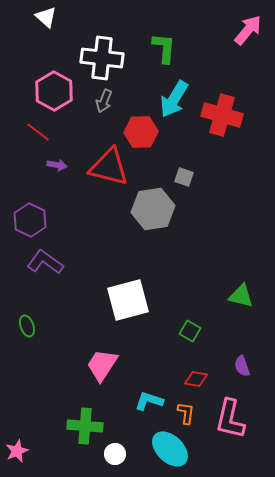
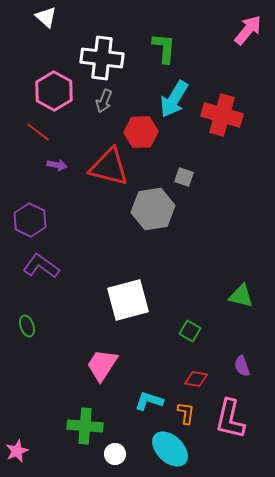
purple L-shape: moved 4 px left, 4 px down
